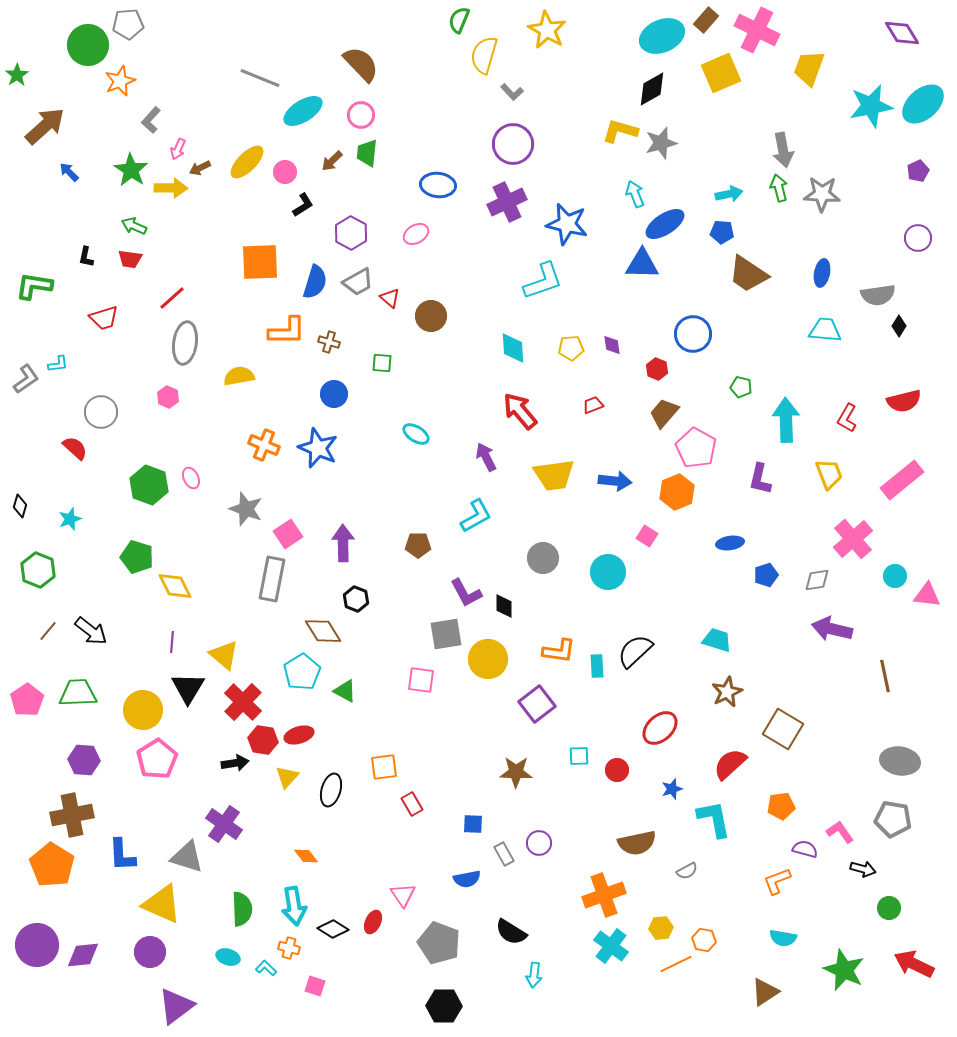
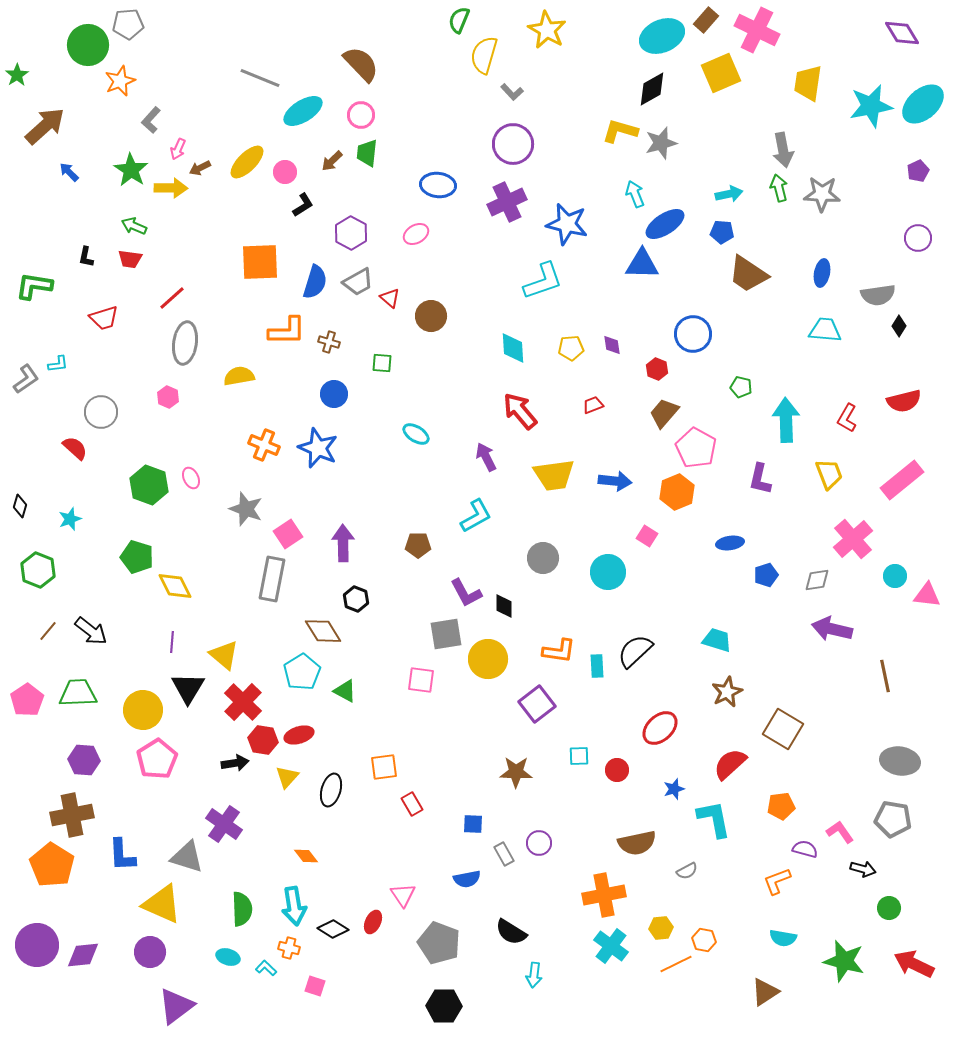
yellow trapezoid at (809, 68): moved 1 px left, 15 px down; rotated 12 degrees counterclockwise
blue star at (672, 789): moved 2 px right
orange cross at (604, 895): rotated 9 degrees clockwise
green star at (844, 970): moved 9 px up; rotated 9 degrees counterclockwise
